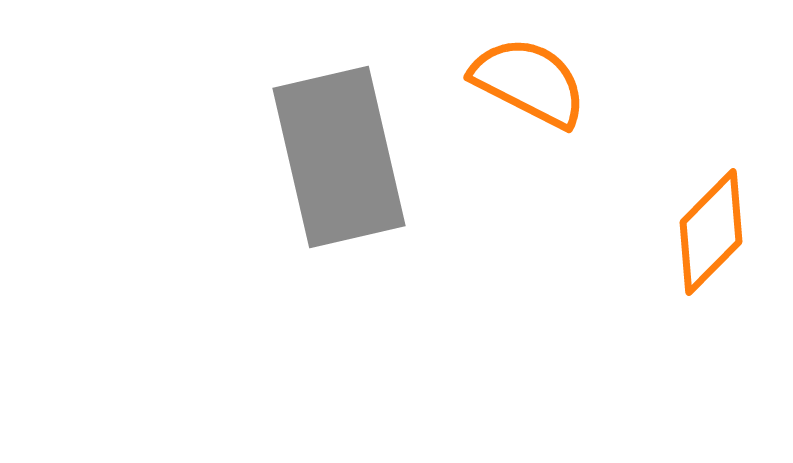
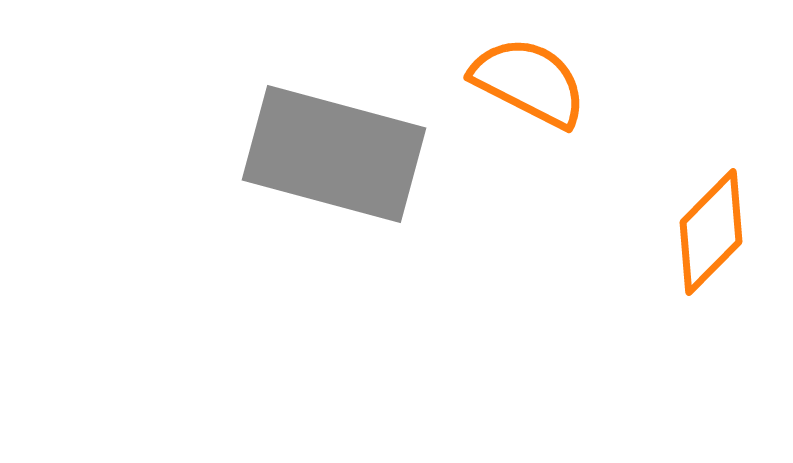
gray rectangle: moved 5 px left, 3 px up; rotated 62 degrees counterclockwise
